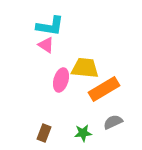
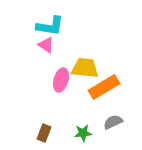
orange rectangle: moved 2 px up
